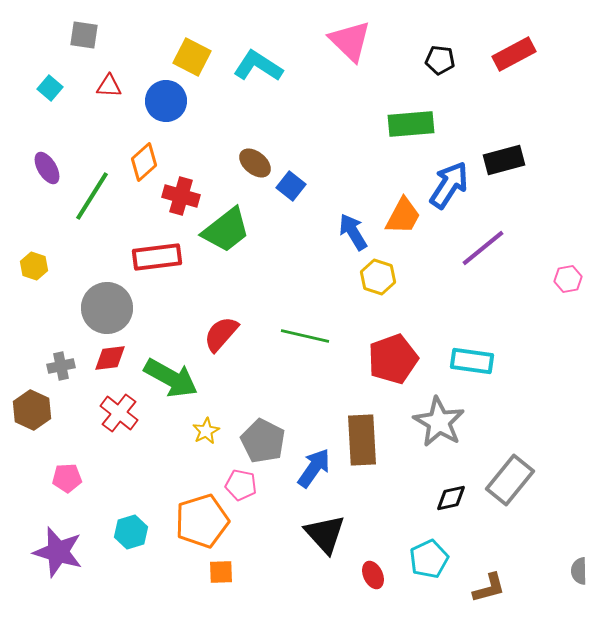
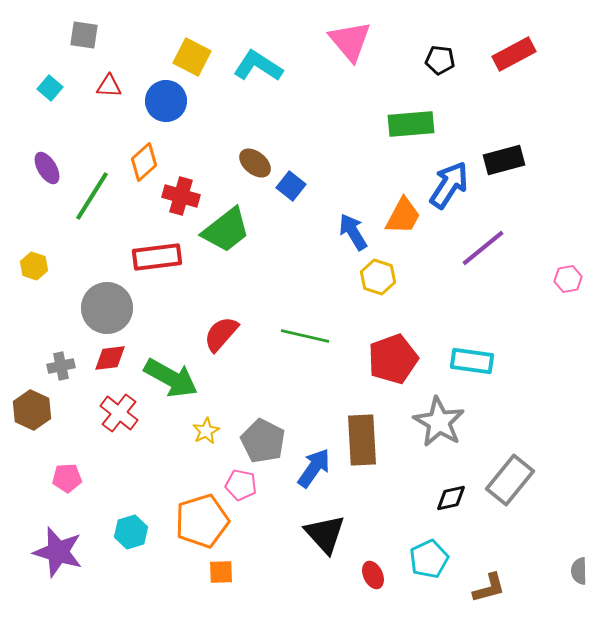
pink triangle at (350, 41): rotated 6 degrees clockwise
